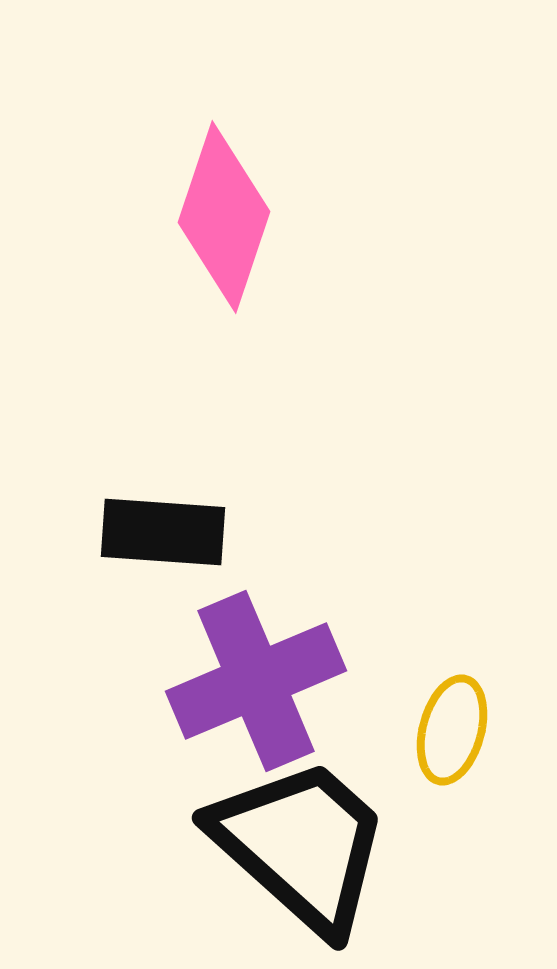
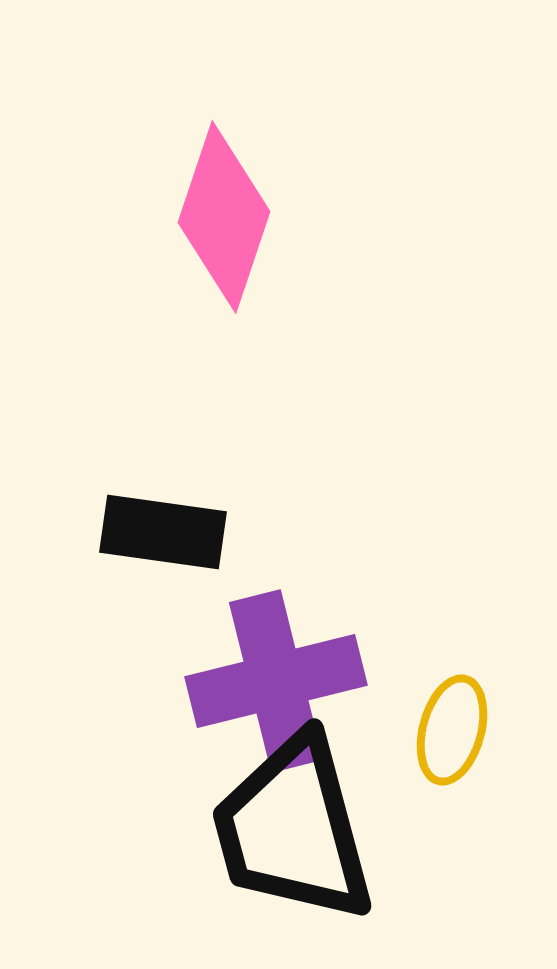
black rectangle: rotated 4 degrees clockwise
purple cross: moved 20 px right; rotated 9 degrees clockwise
black trapezoid: moved 8 px left, 16 px up; rotated 147 degrees counterclockwise
